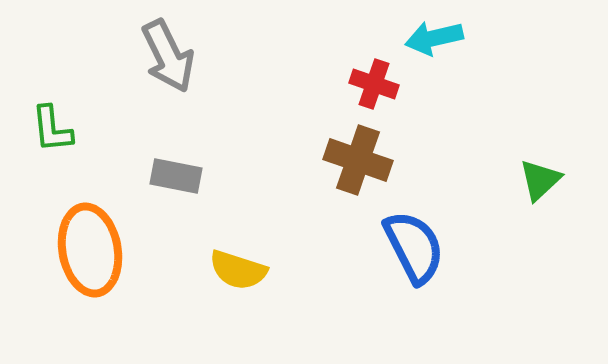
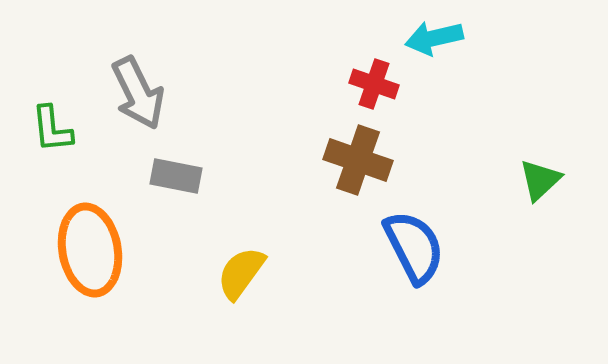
gray arrow: moved 30 px left, 37 px down
yellow semicircle: moved 3 px right, 3 px down; rotated 108 degrees clockwise
